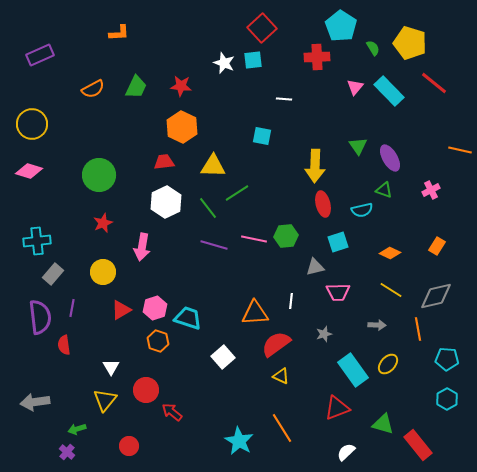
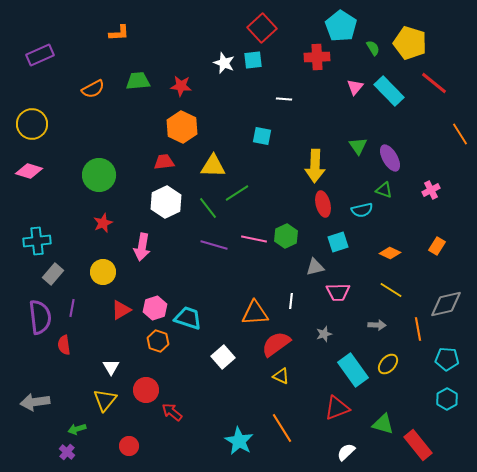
green trapezoid at (136, 87): moved 2 px right, 6 px up; rotated 120 degrees counterclockwise
orange line at (460, 150): moved 16 px up; rotated 45 degrees clockwise
green hexagon at (286, 236): rotated 20 degrees counterclockwise
gray diamond at (436, 296): moved 10 px right, 8 px down
